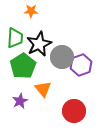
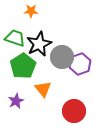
green trapezoid: rotated 75 degrees counterclockwise
purple hexagon: moved 1 px left, 1 px up
purple star: moved 4 px left
